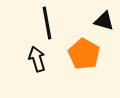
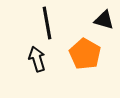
black triangle: moved 1 px up
orange pentagon: moved 1 px right
